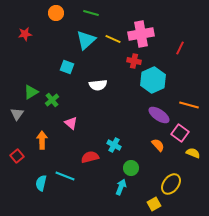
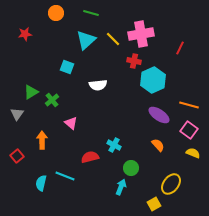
yellow line: rotated 21 degrees clockwise
pink square: moved 9 px right, 3 px up
